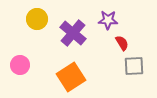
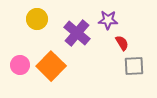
purple cross: moved 4 px right
orange square: moved 20 px left, 11 px up; rotated 12 degrees counterclockwise
